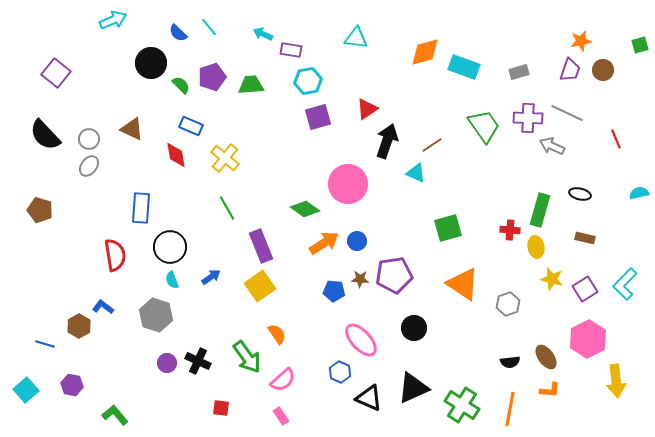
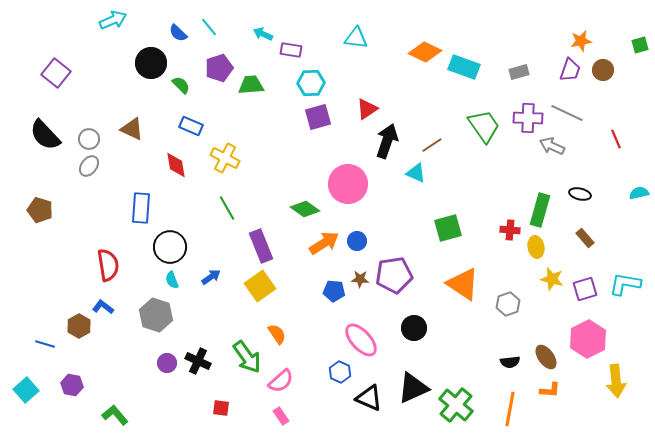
orange diamond at (425, 52): rotated 40 degrees clockwise
purple pentagon at (212, 77): moved 7 px right, 9 px up
cyan hexagon at (308, 81): moved 3 px right, 2 px down; rotated 8 degrees clockwise
red diamond at (176, 155): moved 10 px down
yellow cross at (225, 158): rotated 12 degrees counterclockwise
brown rectangle at (585, 238): rotated 36 degrees clockwise
red semicircle at (115, 255): moved 7 px left, 10 px down
cyan L-shape at (625, 284): rotated 56 degrees clockwise
purple square at (585, 289): rotated 15 degrees clockwise
pink semicircle at (283, 380): moved 2 px left, 1 px down
green cross at (462, 405): moved 6 px left; rotated 8 degrees clockwise
